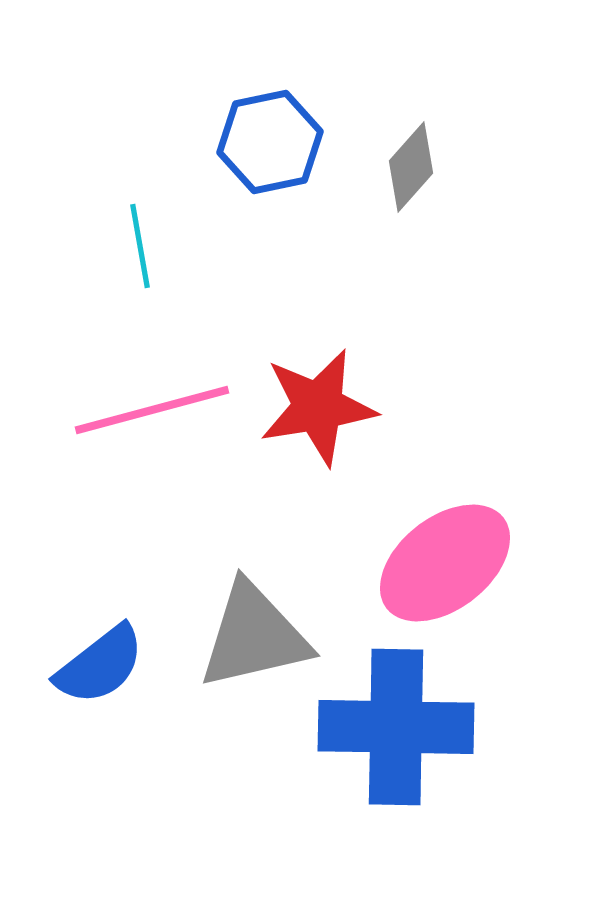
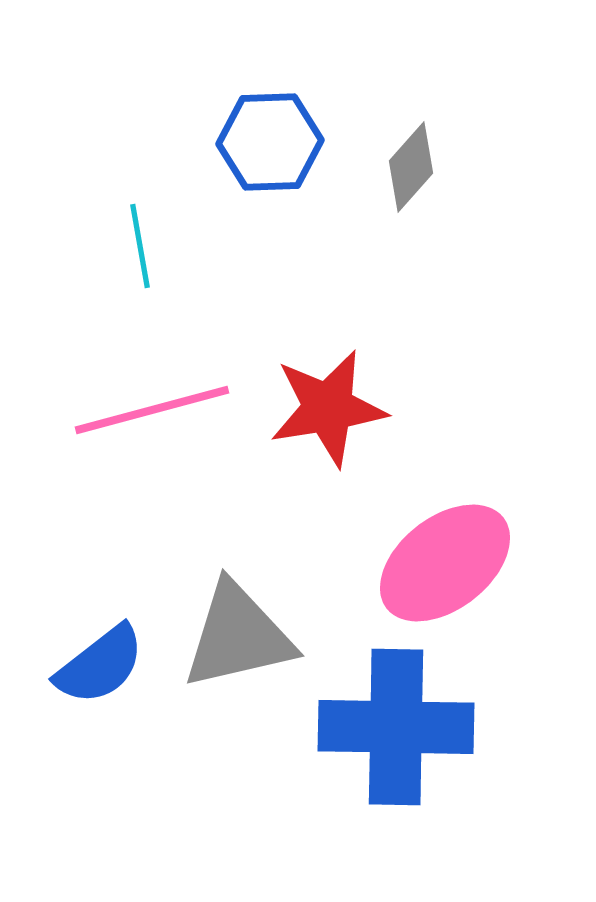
blue hexagon: rotated 10 degrees clockwise
red star: moved 10 px right, 1 px down
gray triangle: moved 16 px left
